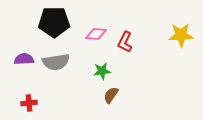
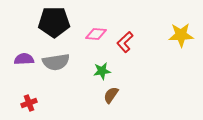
red L-shape: rotated 20 degrees clockwise
red cross: rotated 14 degrees counterclockwise
